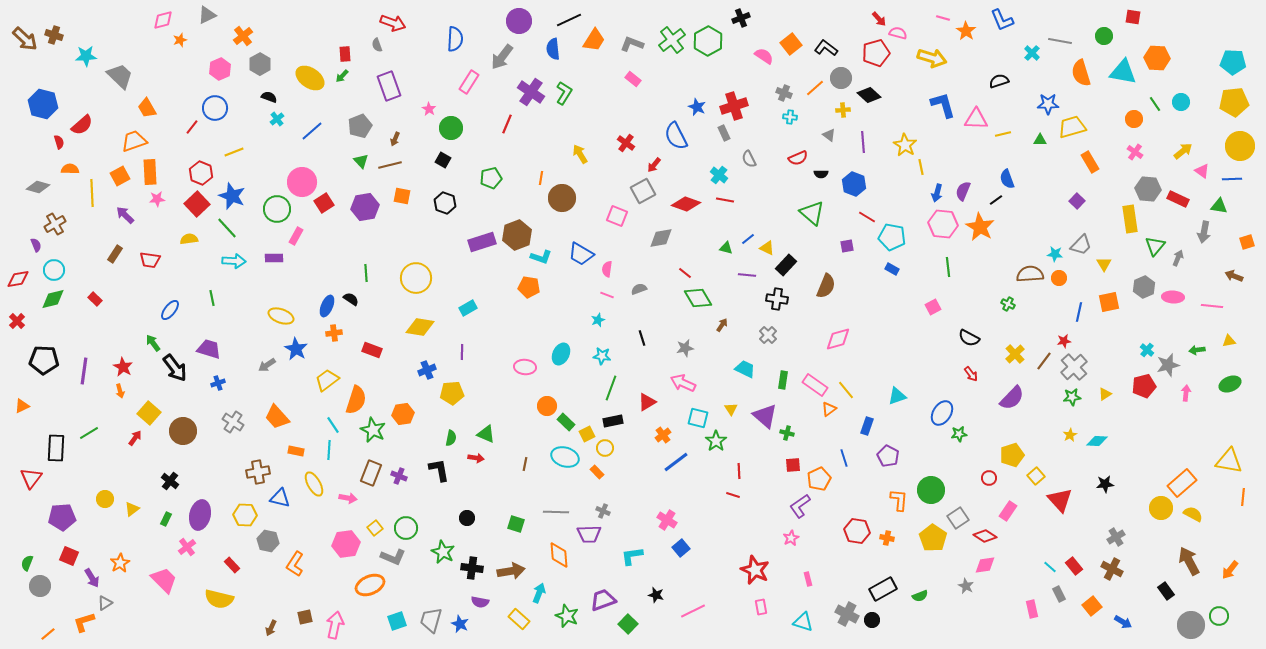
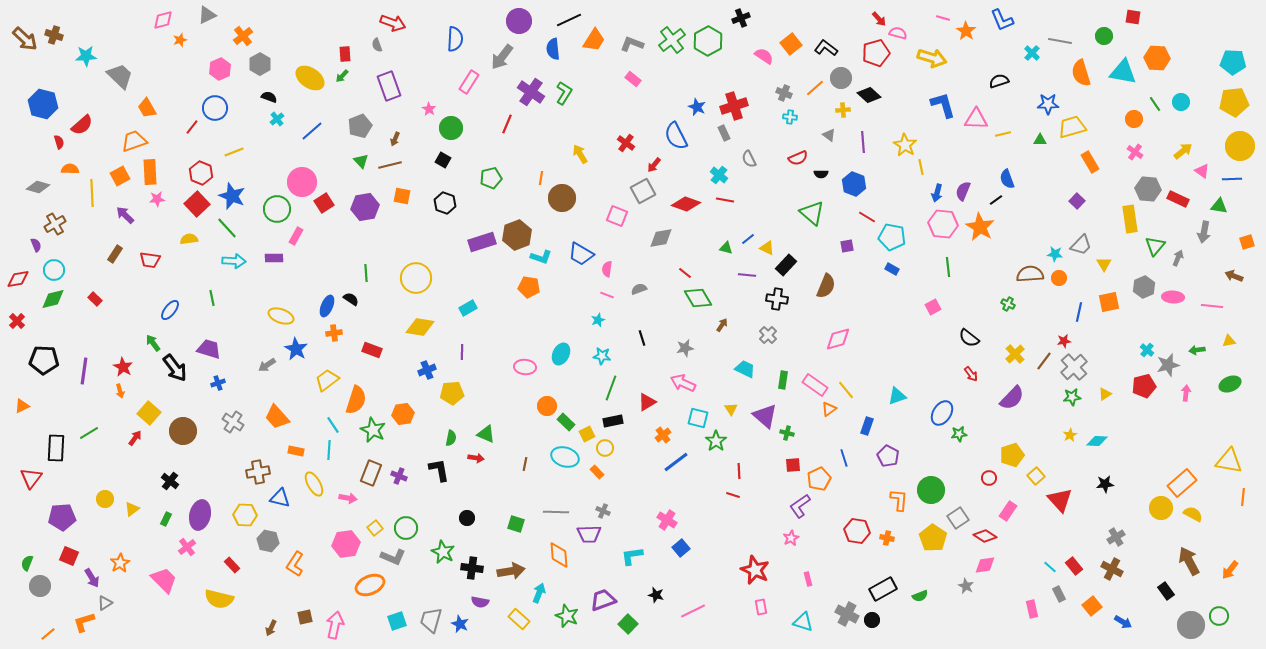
black semicircle at (969, 338): rotated 10 degrees clockwise
